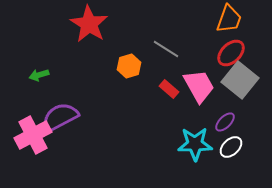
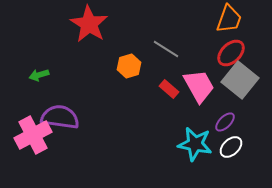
purple semicircle: rotated 36 degrees clockwise
cyan star: rotated 12 degrees clockwise
